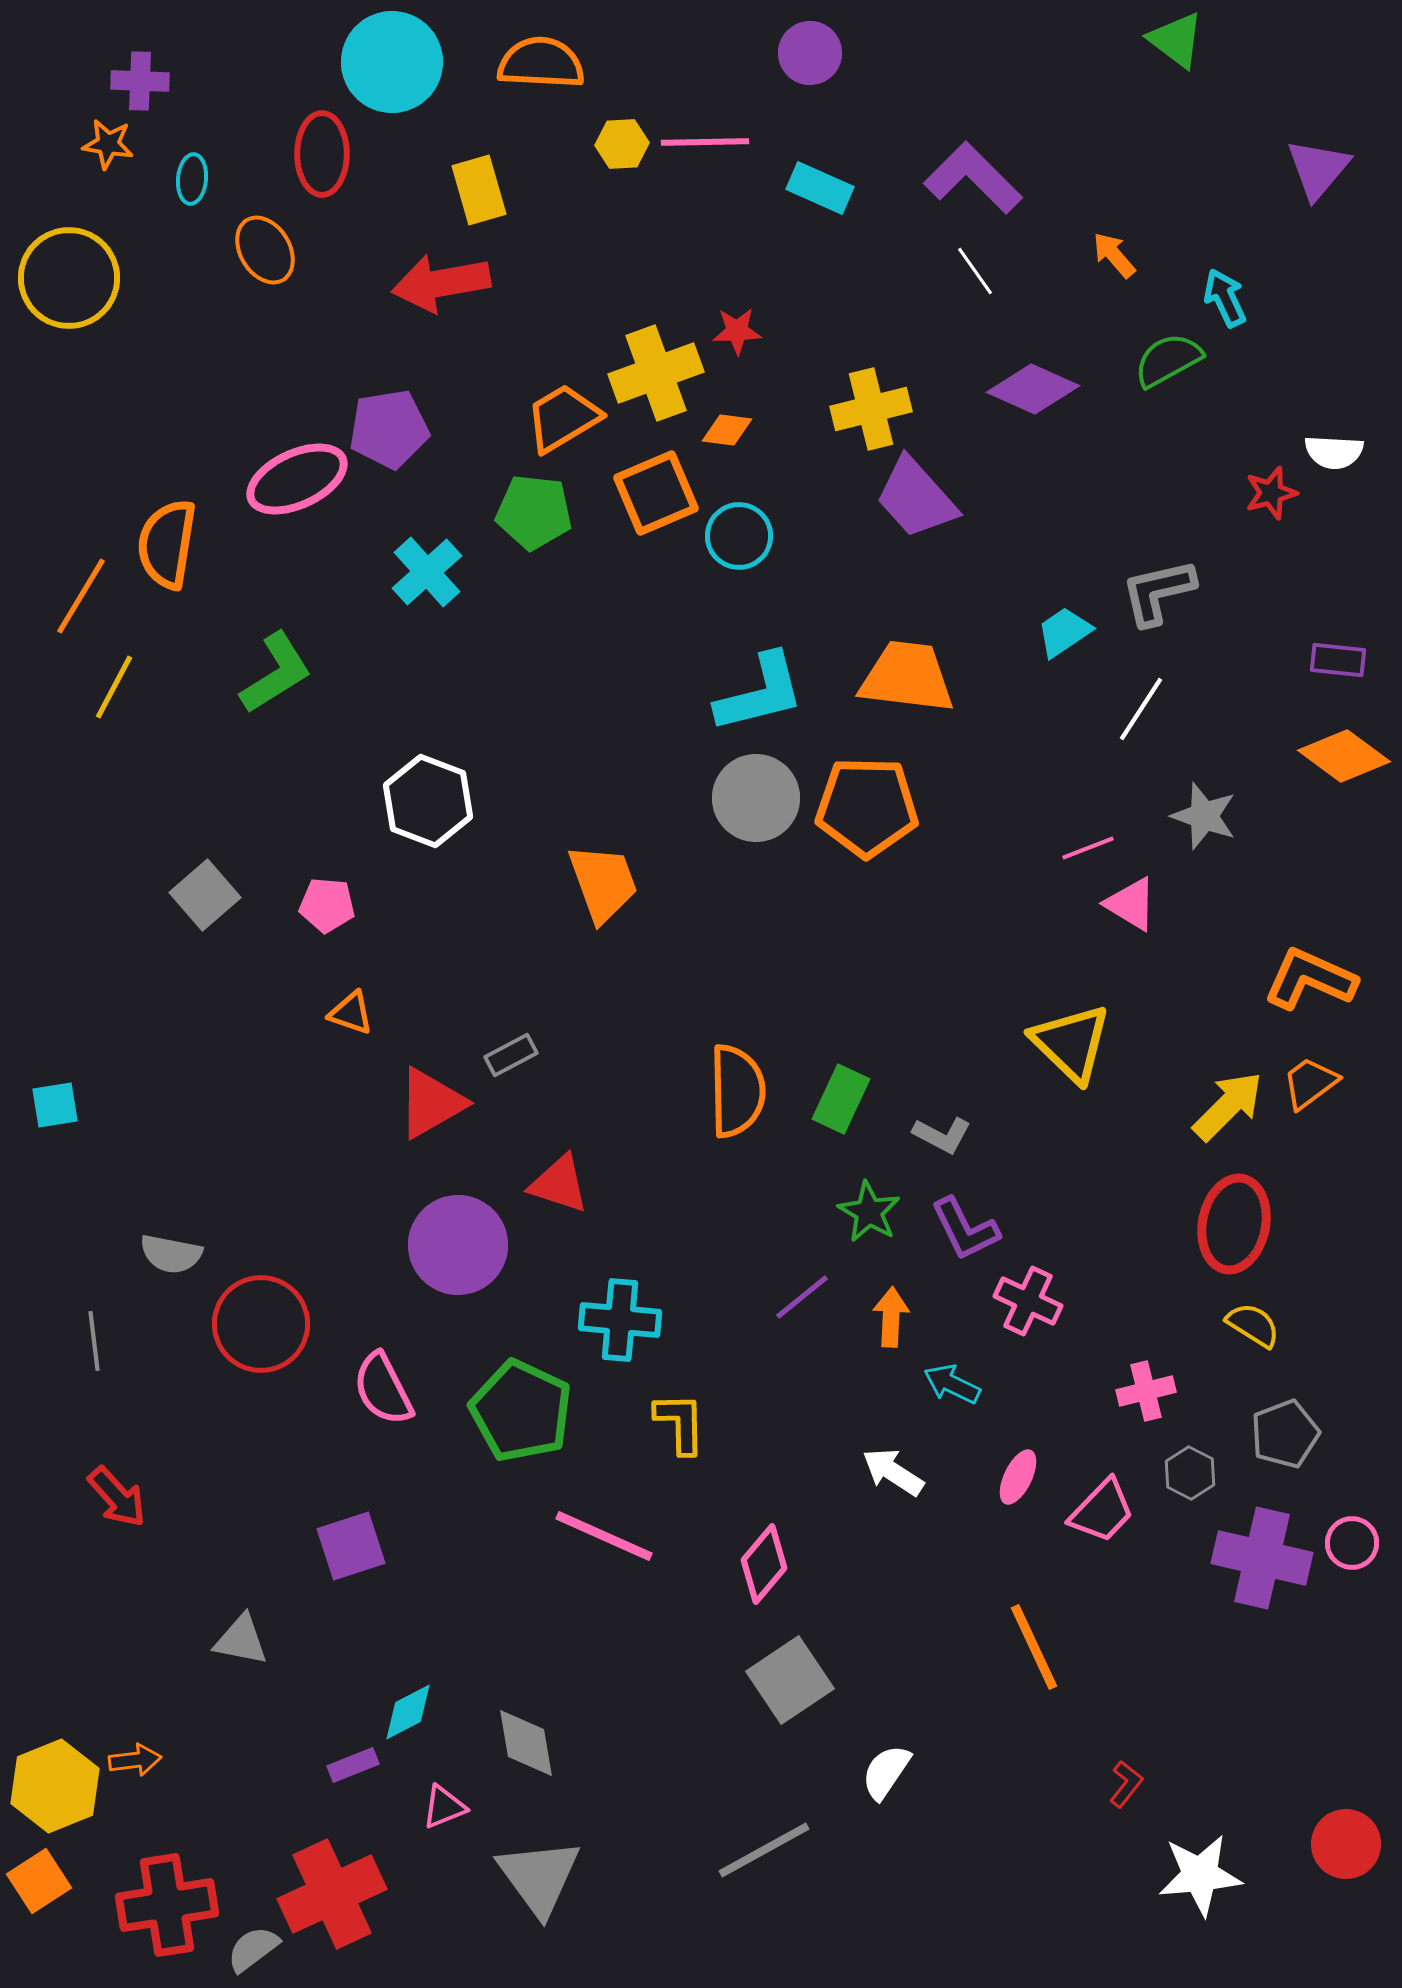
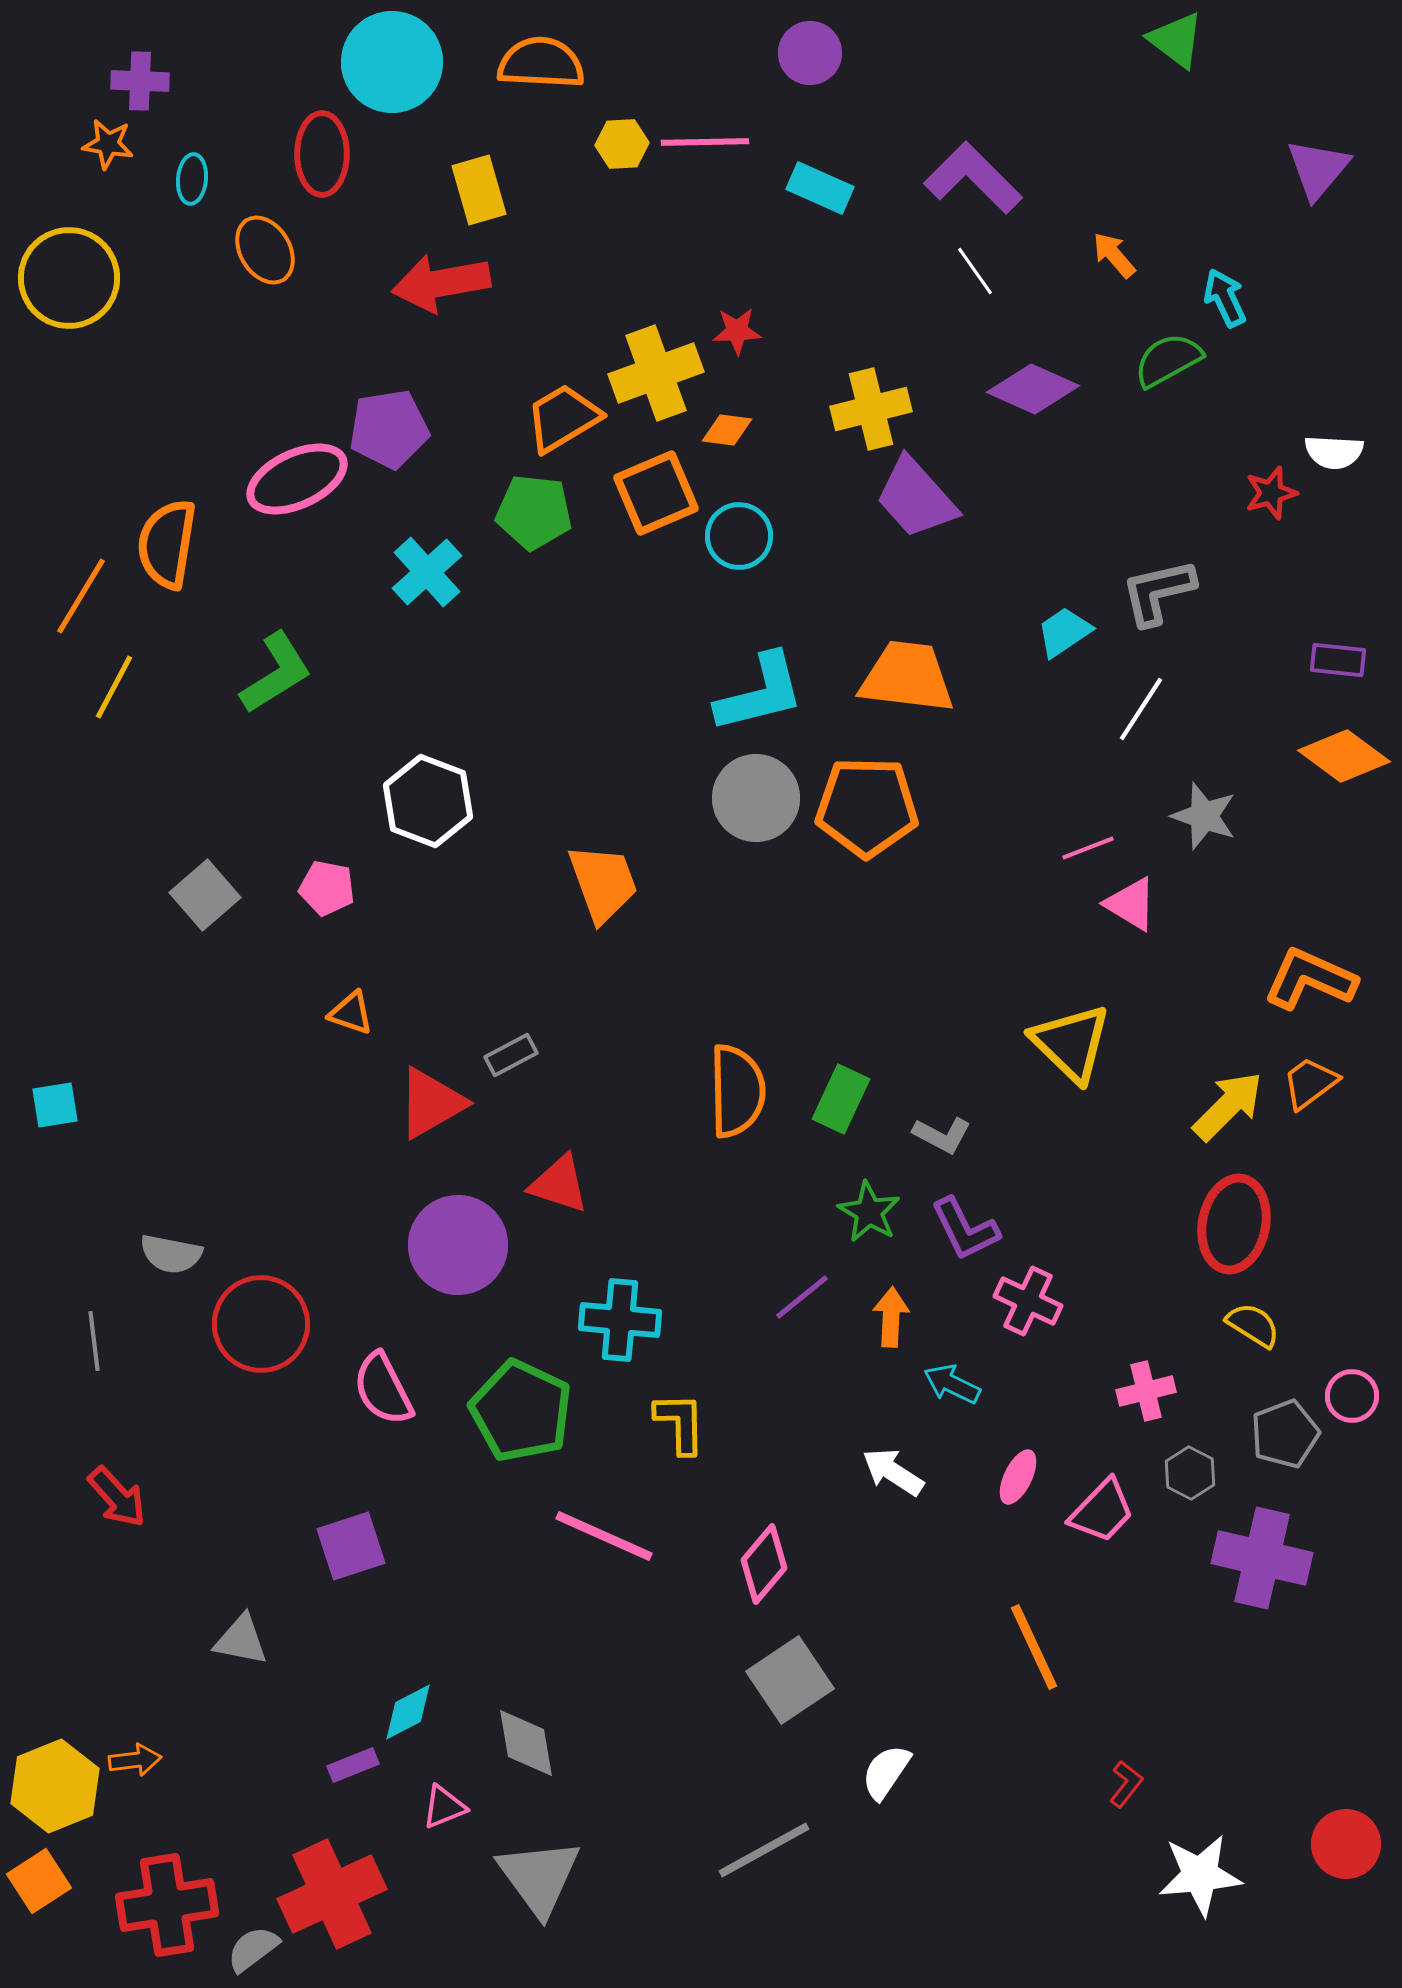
pink pentagon at (327, 905): moved 17 px up; rotated 6 degrees clockwise
pink circle at (1352, 1543): moved 147 px up
